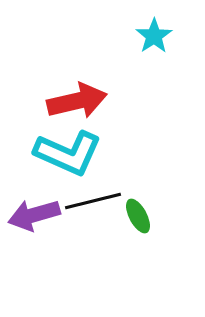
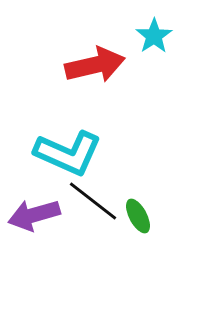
red arrow: moved 18 px right, 36 px up
black line: rotated 52 degrees clockwise
